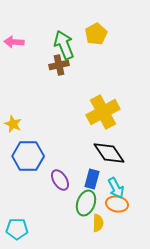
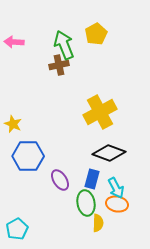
yellow cross: moved 3 px left
black diamond: rotated 36 degrees counterclockwise
green ellipse: rotated 30 degrees counterclockwise
cyan pentagon: rotated 30 degrees counterclockwise
